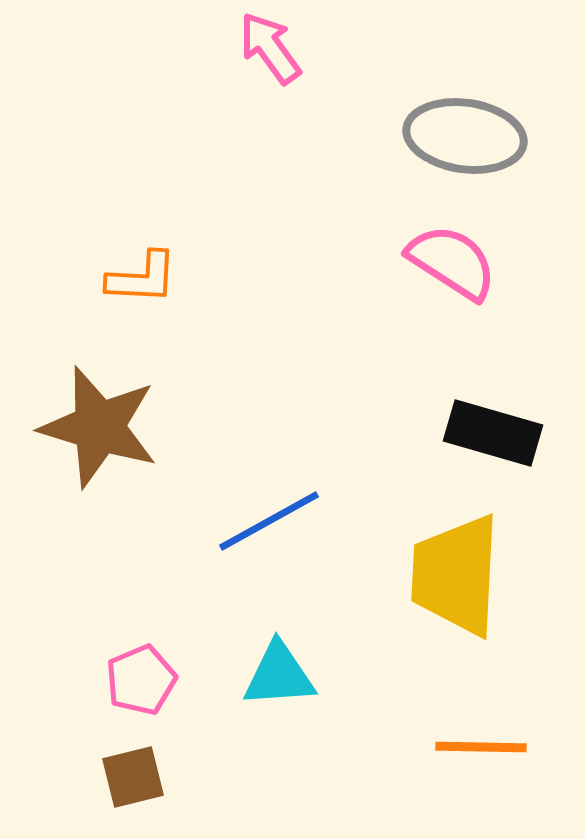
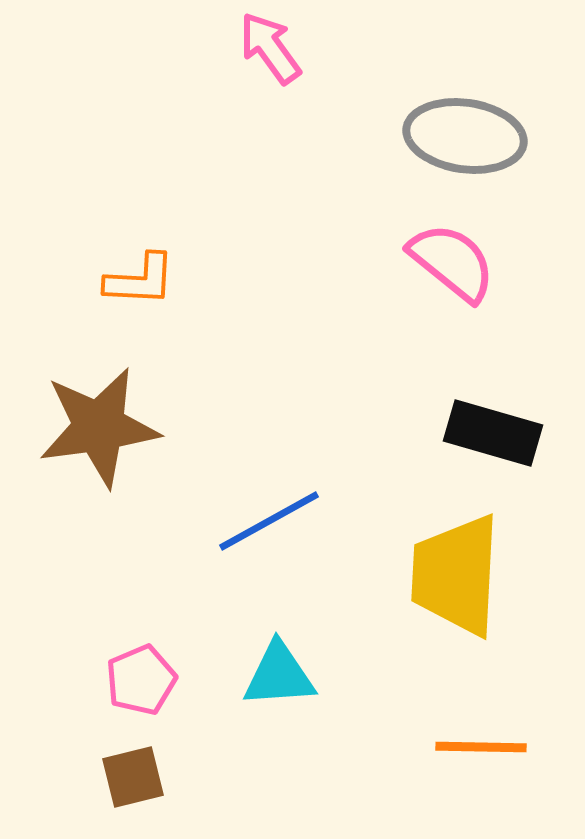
pink semicircle: rotated 6 degrees clockwise
orange L-shape: moved 2 px left, 2 px down
brown star: rotated 25 degrees counterclockwise
